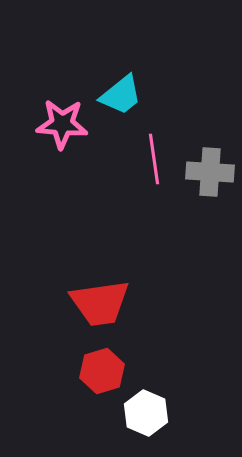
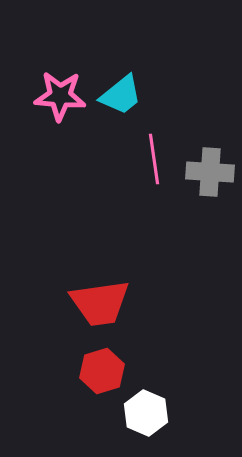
pink star: moved 2 px left, 28 px up
